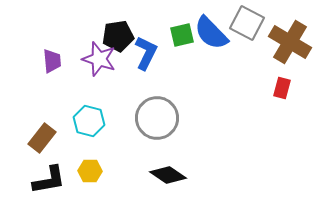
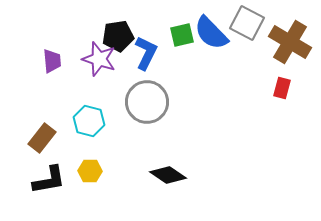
gray circle: moved 10 px left, 16 px up
